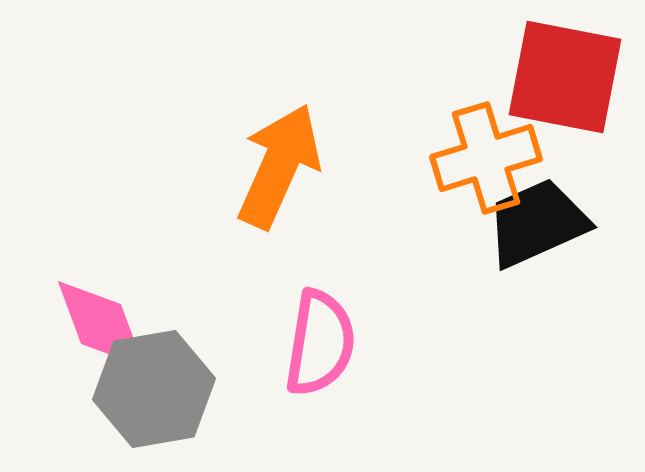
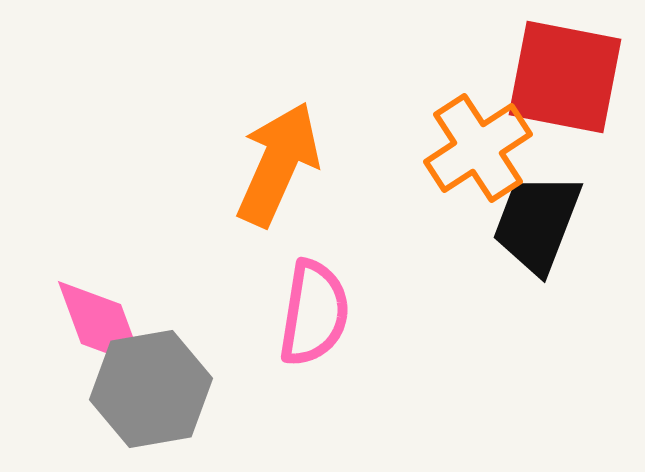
orange cross: moved 8 px left, 10 px up; rotated 16 degrees counterclockwise
orange arrow: moved 1 px left, 2 px up
black trapezoid: rotated 45 degrees counterclockwise
pink semicircle: moved 6 px left, 30 px up
gray hexagon: moved 3 px left
